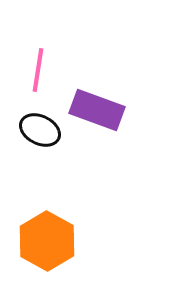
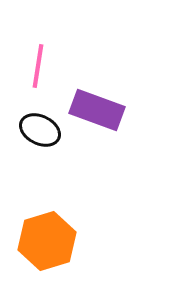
pink line: moved 4 px up
orange hexagon: rotated 14 degrees clockwise
